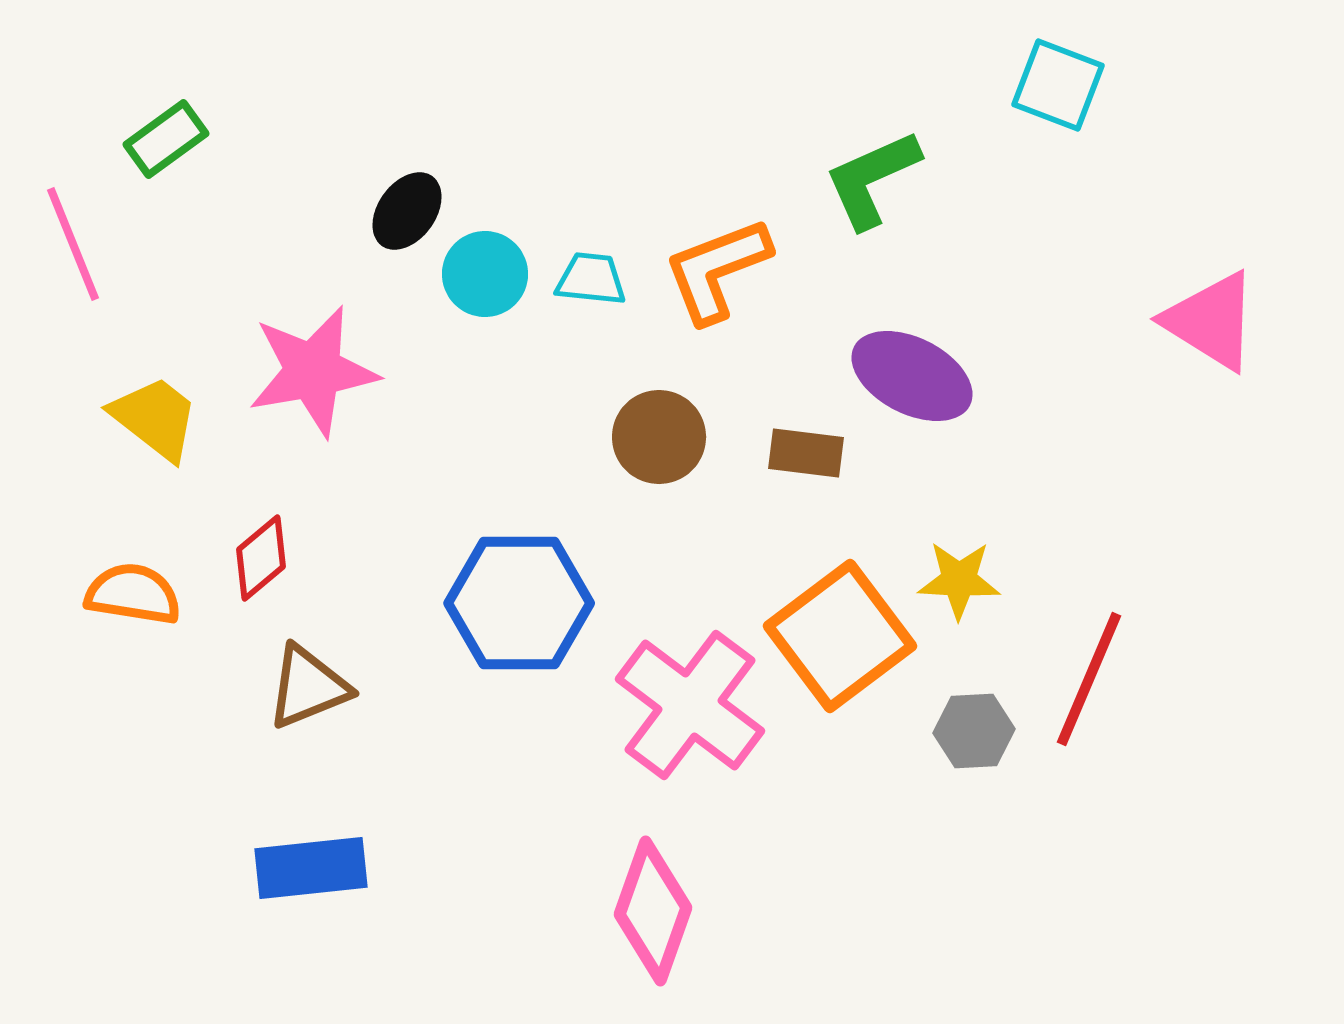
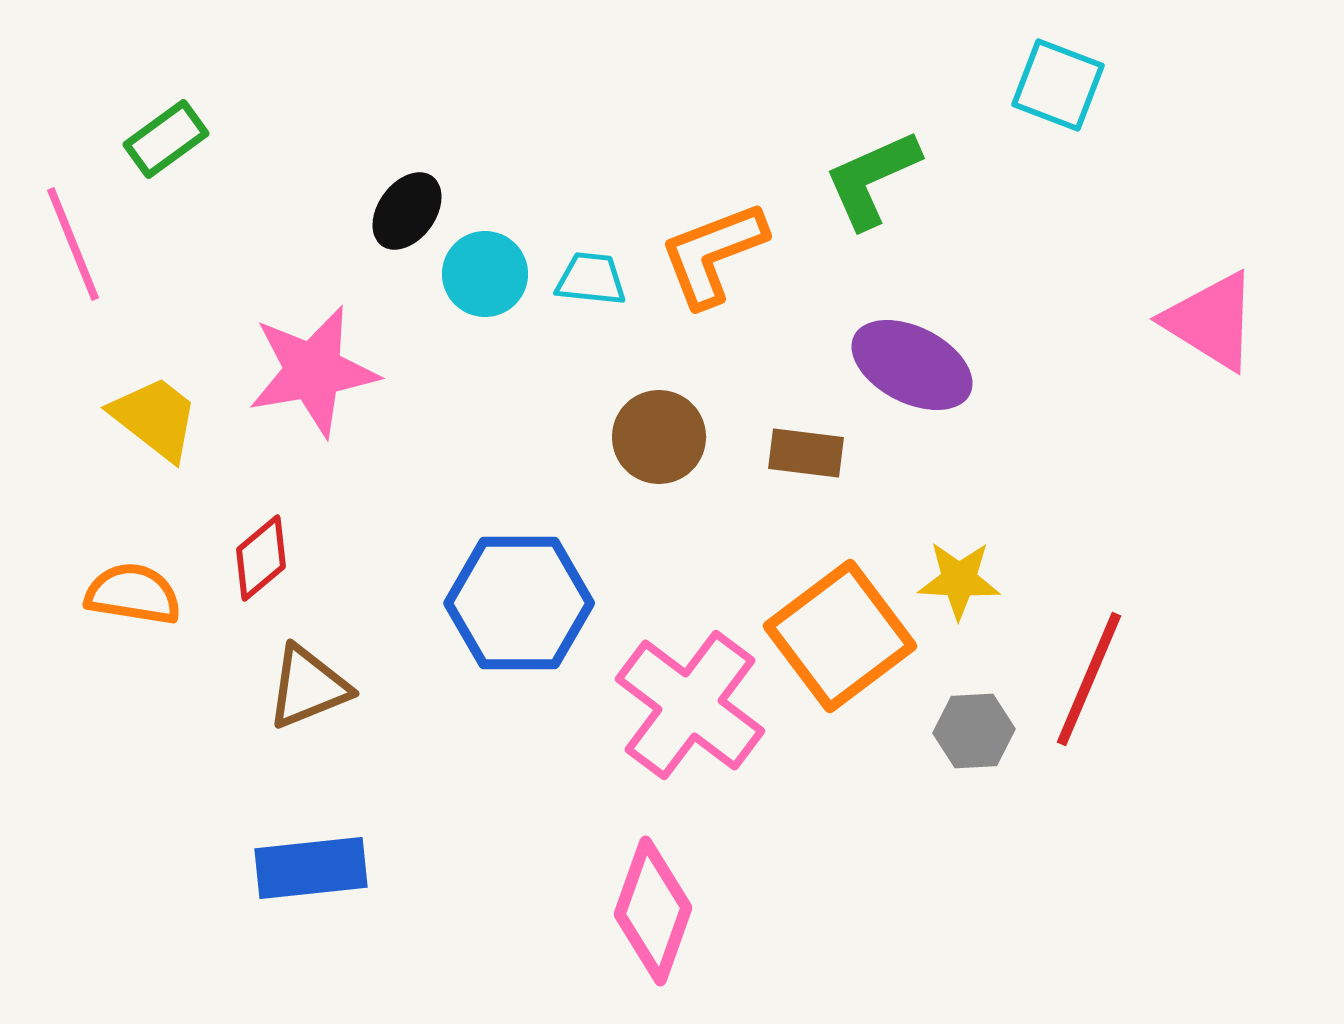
orange L-shape: moved 4 px left, 16 px up
purple ellipse: moved 11 px up
